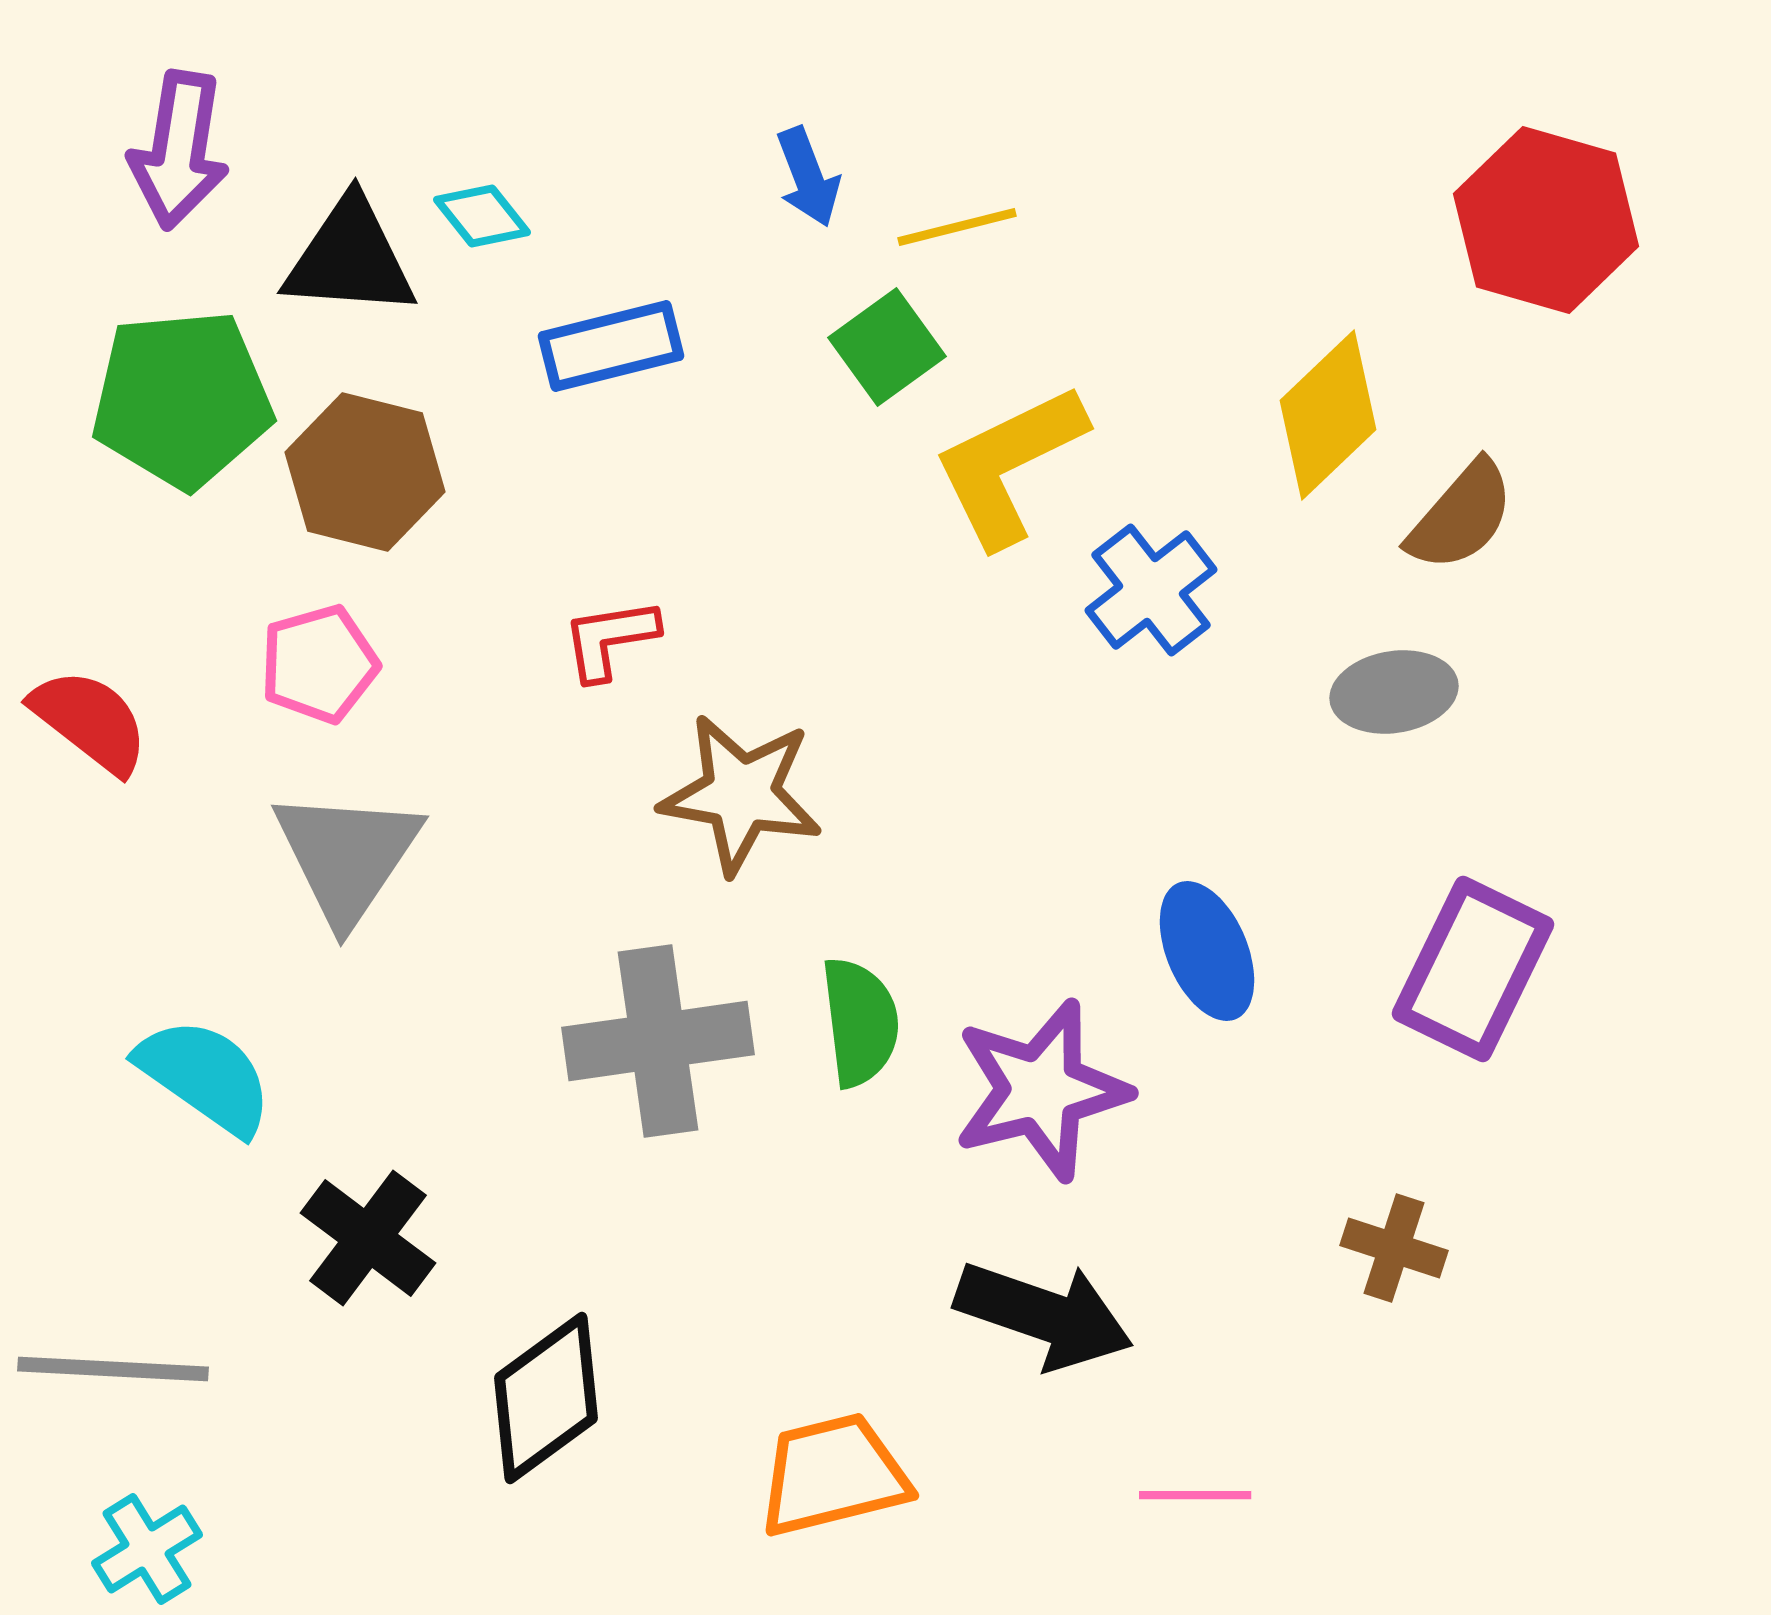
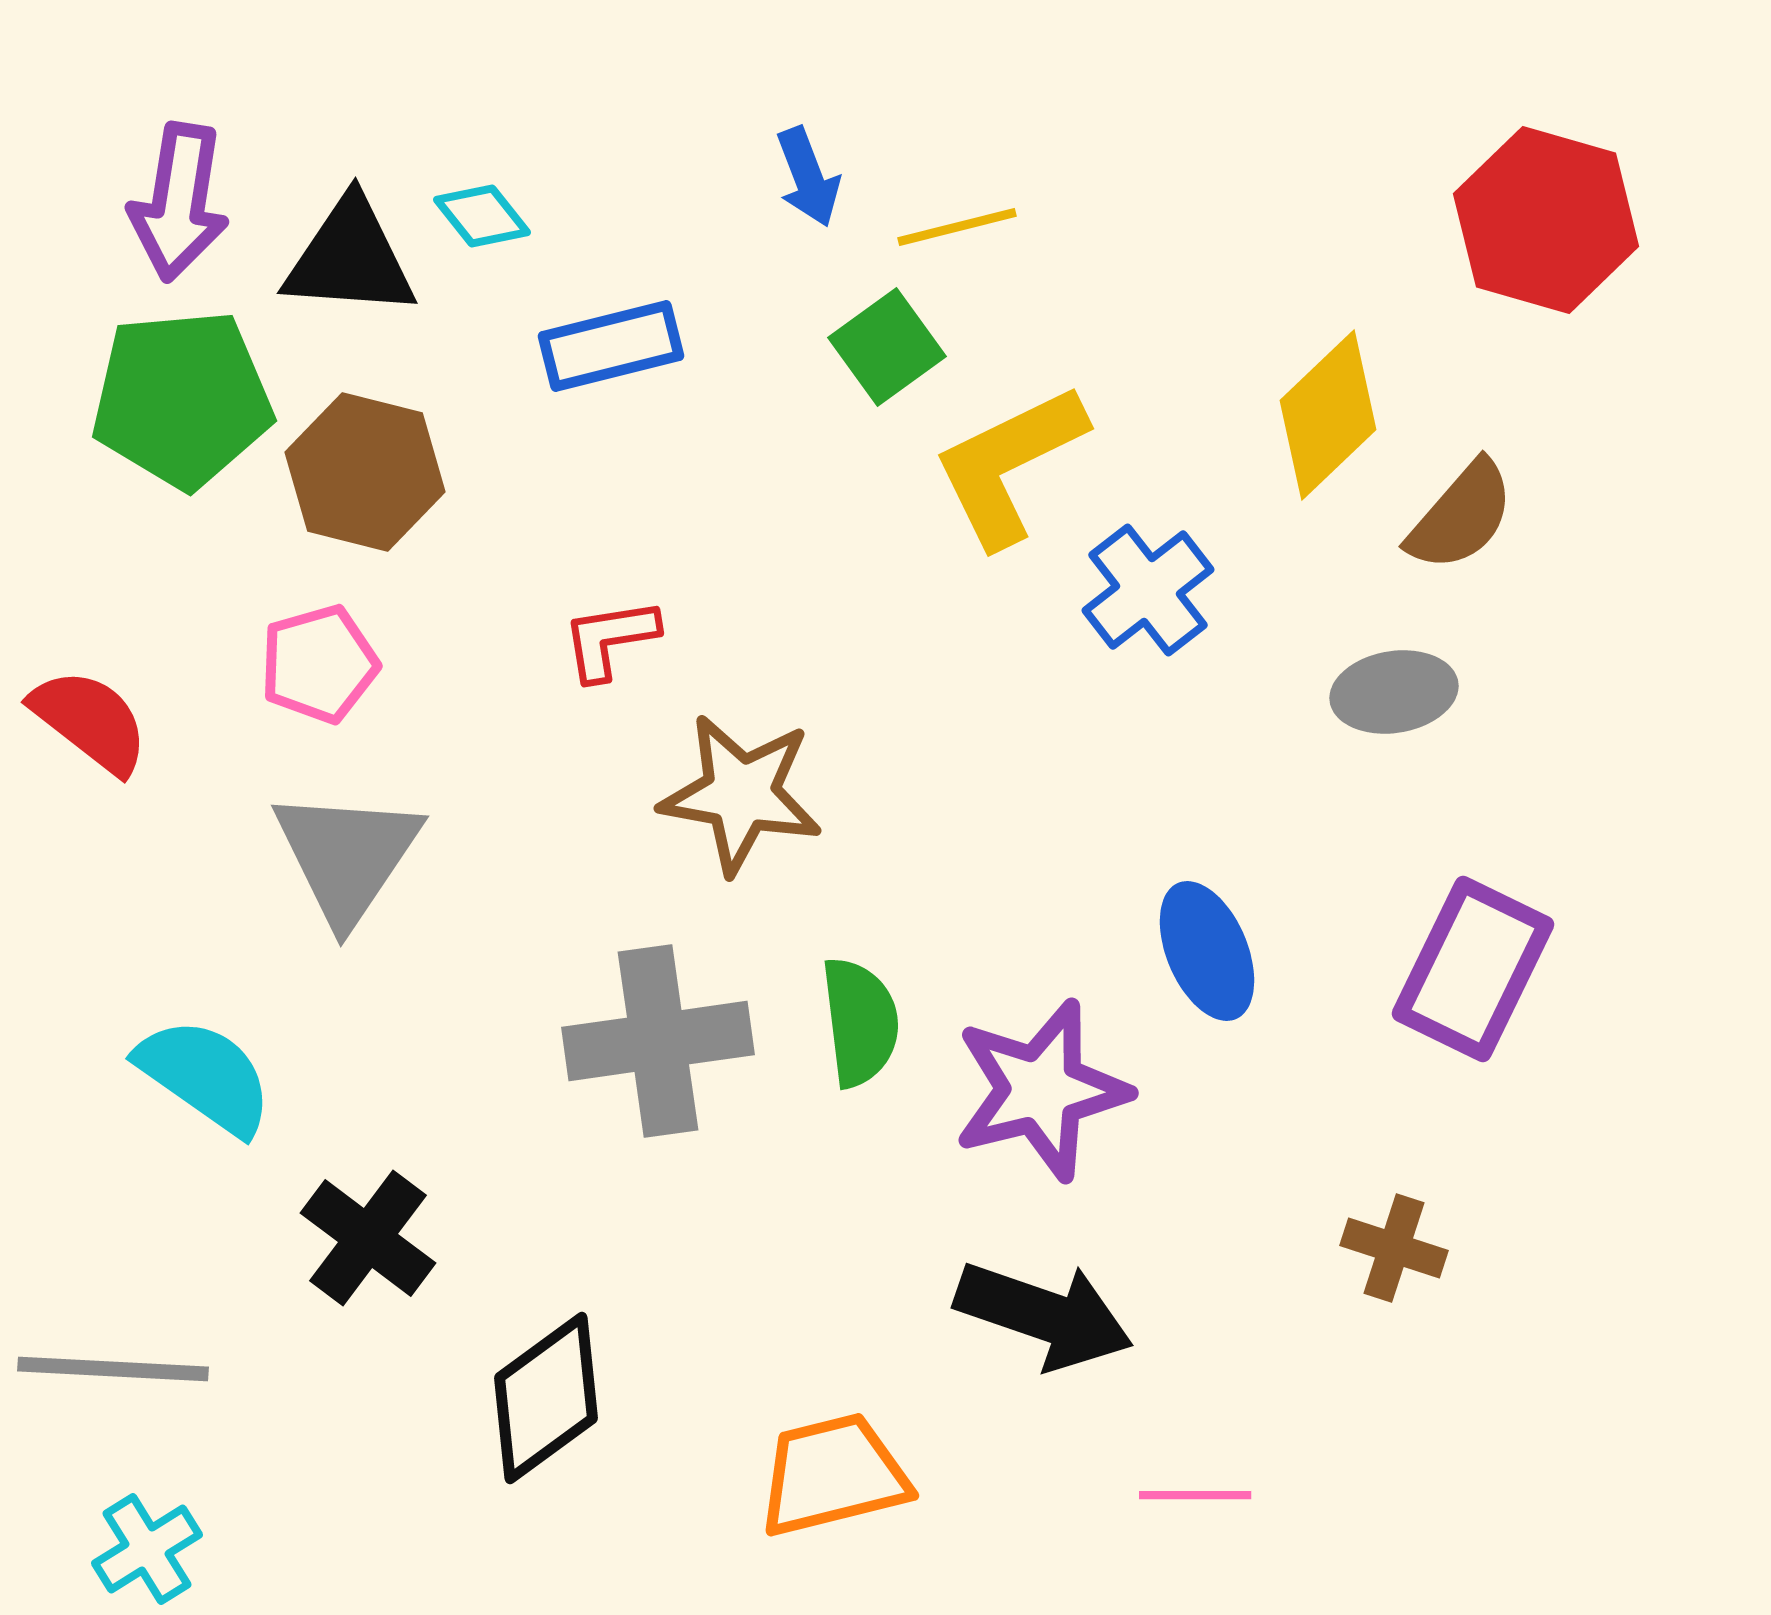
purple arrow: moved 52 px down
blue cross: moved 3 px left
